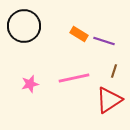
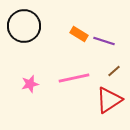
brown line: rotated 32 degrees clockwise
